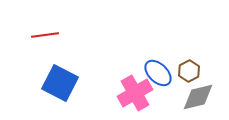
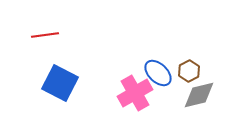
gray diamond: moved 1 px right, 2 px up
